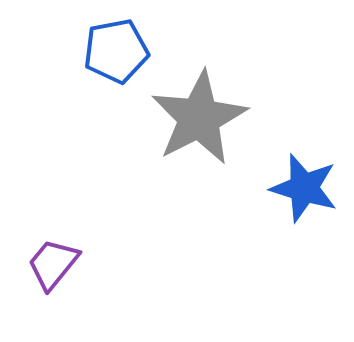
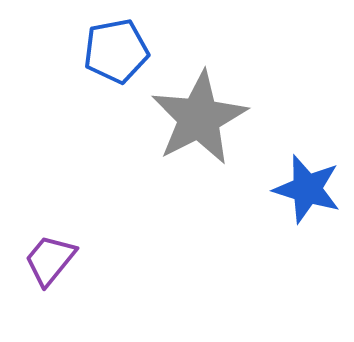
blue star: moved 3 px right, 1 px down
purple trapezoid: moved 3 px left, 4 px up
